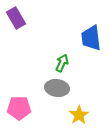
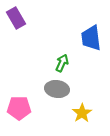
gray ellipse: moved 1 px down
yellow star: moved 3 px right, 2 px up
